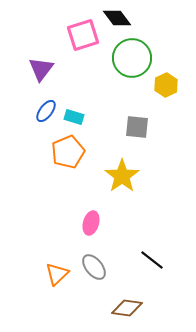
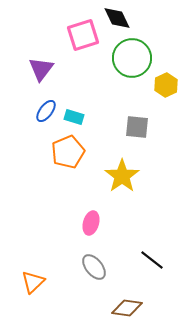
black diamond: rotated 12 degrees clockwise
orange triangle: moved 24 px left, 8 px down
